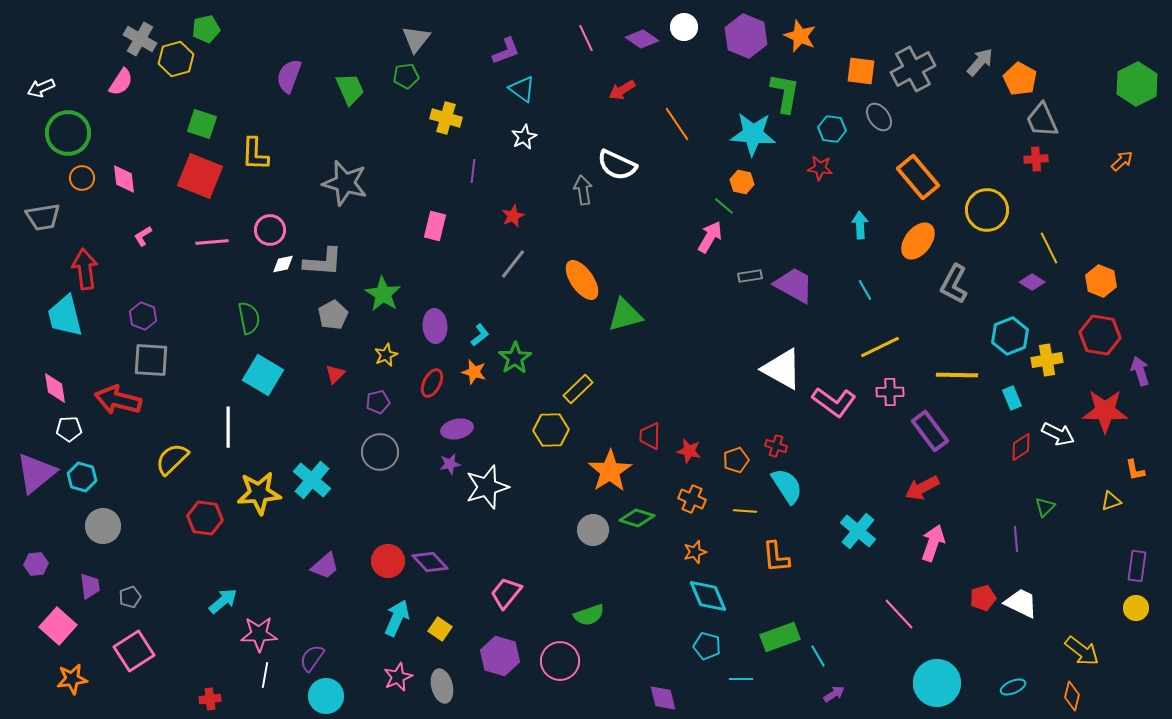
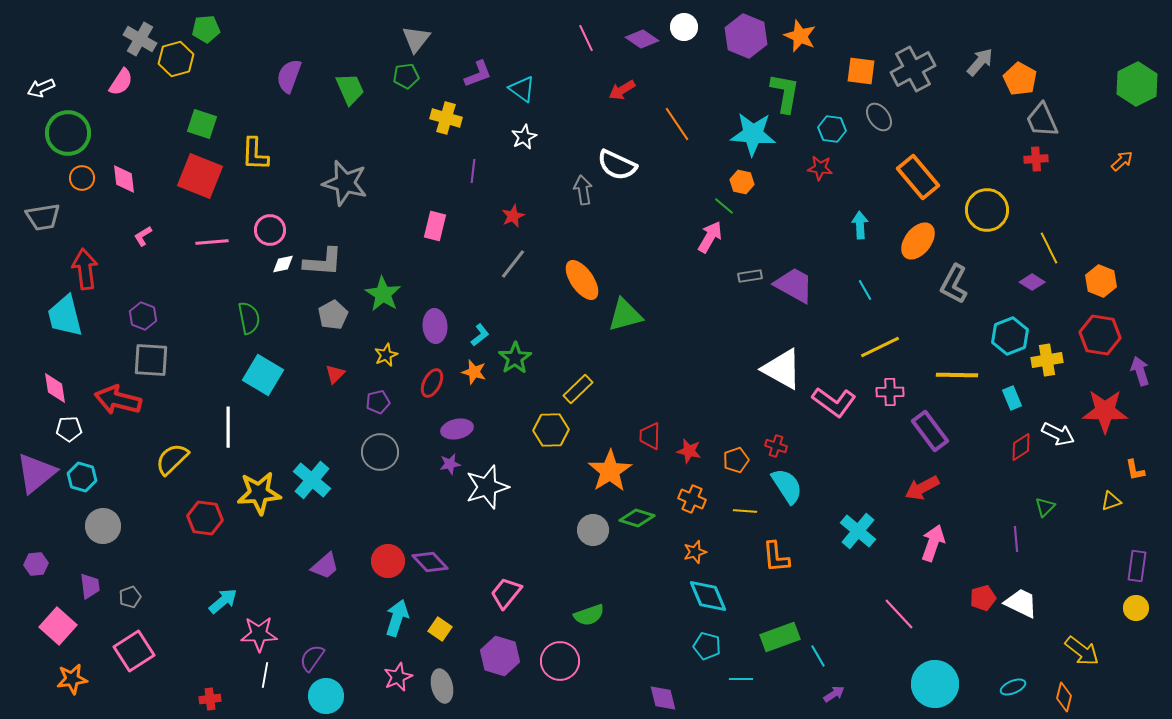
green pentagon at (206, 29): rotated 8 degrees clockwise
purple L-shape at (506, 51): moved 28 px left, 23 px down
cyan arrow at (397, 618): rotated 6 degrees counterclockwise
cyan circle at (937, 683): moved 2 px left, 1 px down
orange diamond at (1072, 696): moved 8 px left, 1 px down
